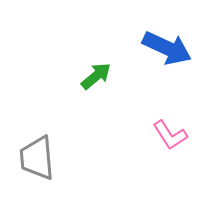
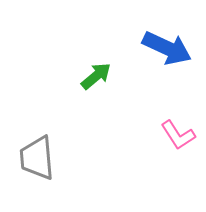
pink L-shape: moved 8 px right
